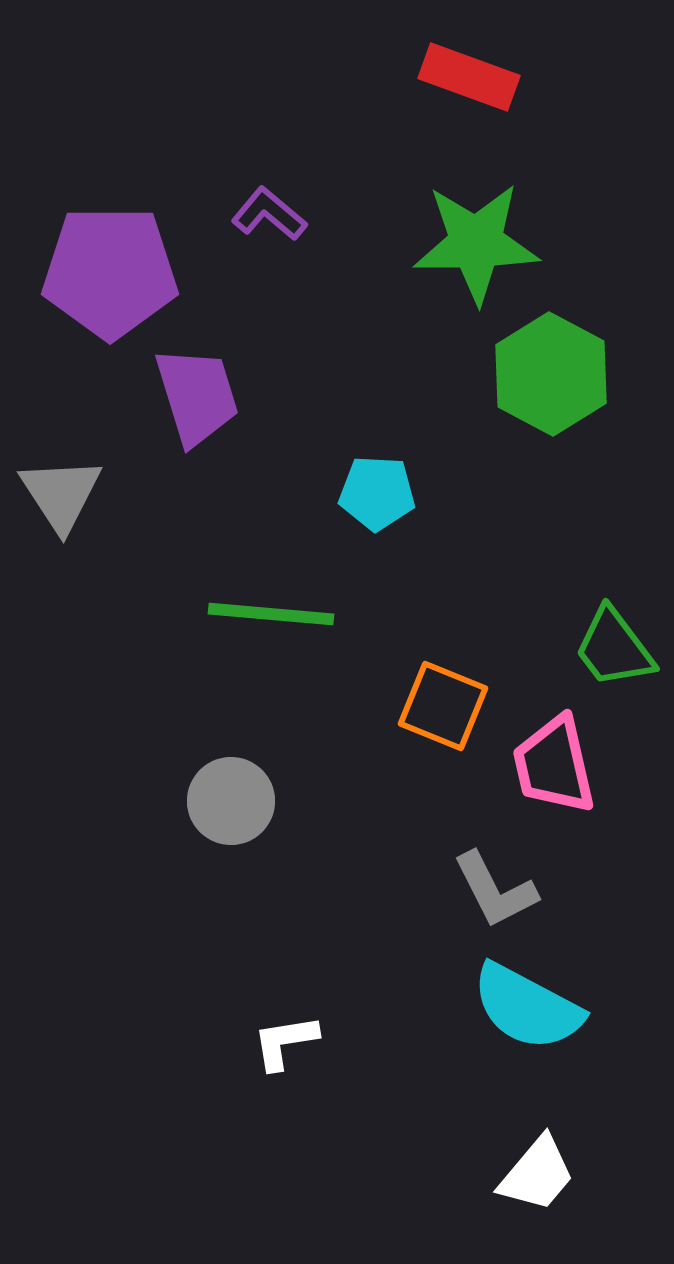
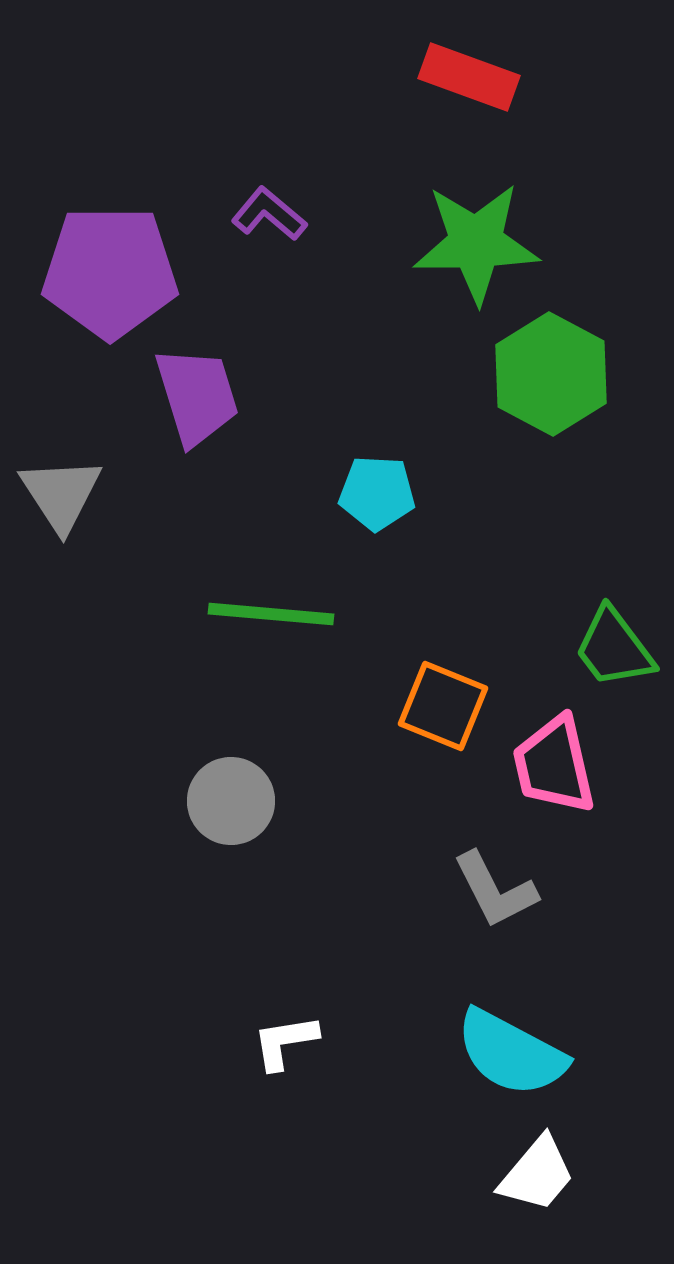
cyan semicircle: moved 16 px left, 46 px down
